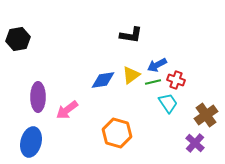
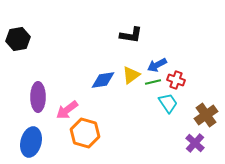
orange hexagon: moved 32 px left
